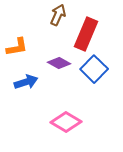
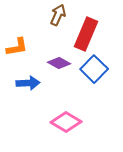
blue arrow: moved 2 px right, 1 px down; rotated 15 degrees clockwise
